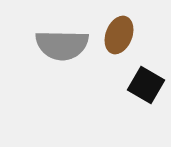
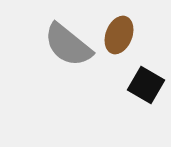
gray semicircle: moved 6 px right; rotated 38 degrees clockwise
